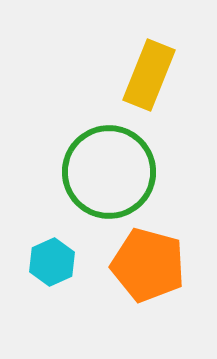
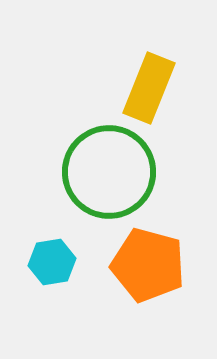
yellow rectangle: moved 13 px down
cyan hexagon: rotated 15 degrees clockwise
